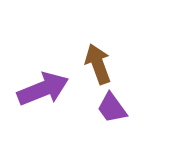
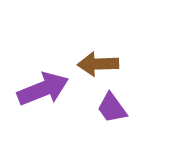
brown arrow: rotated 72 degrees counterclockwise
